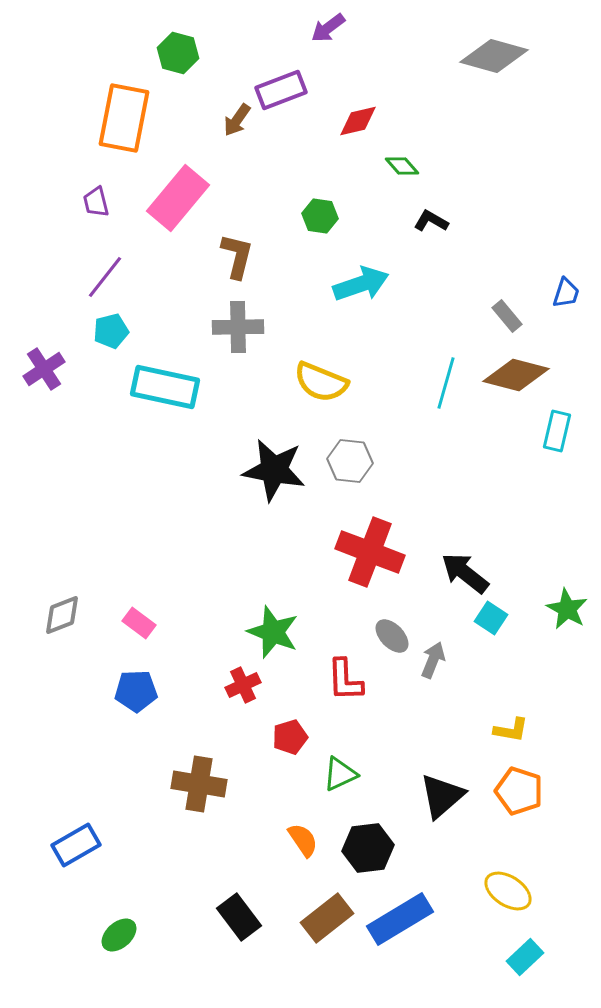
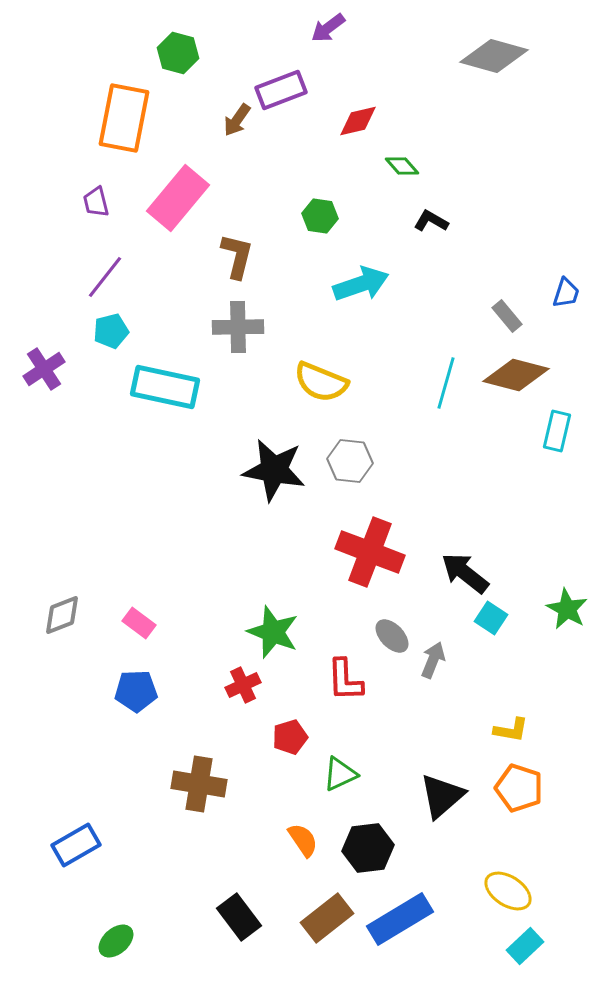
orange pentagon at (519, 791): moved 3 px up
green ellipse at (119, 935): moved 3 px left, 6 px down
cyan rectangle at (525, 957): moved 11 px up
